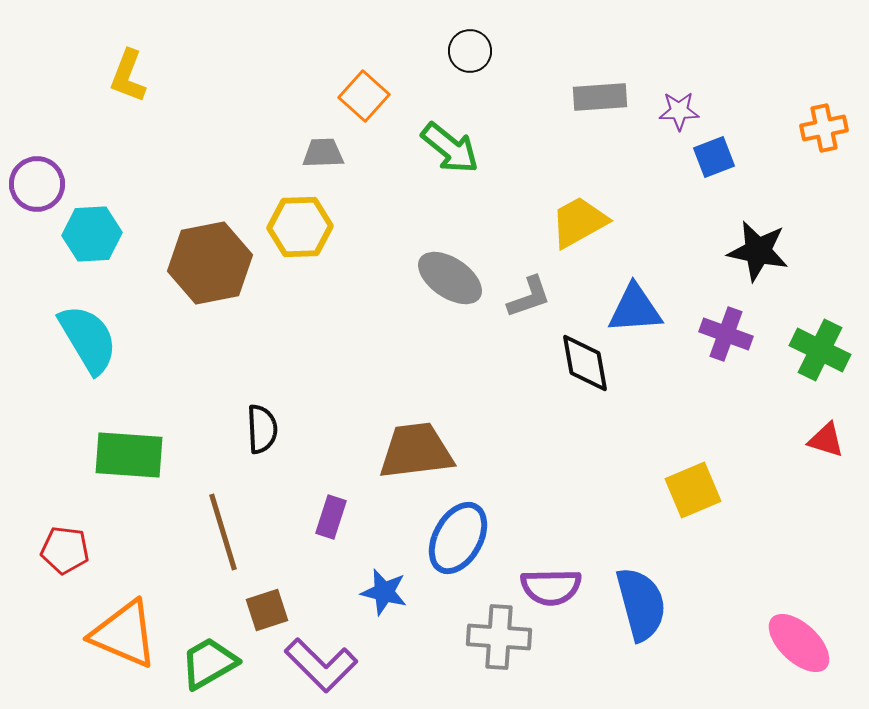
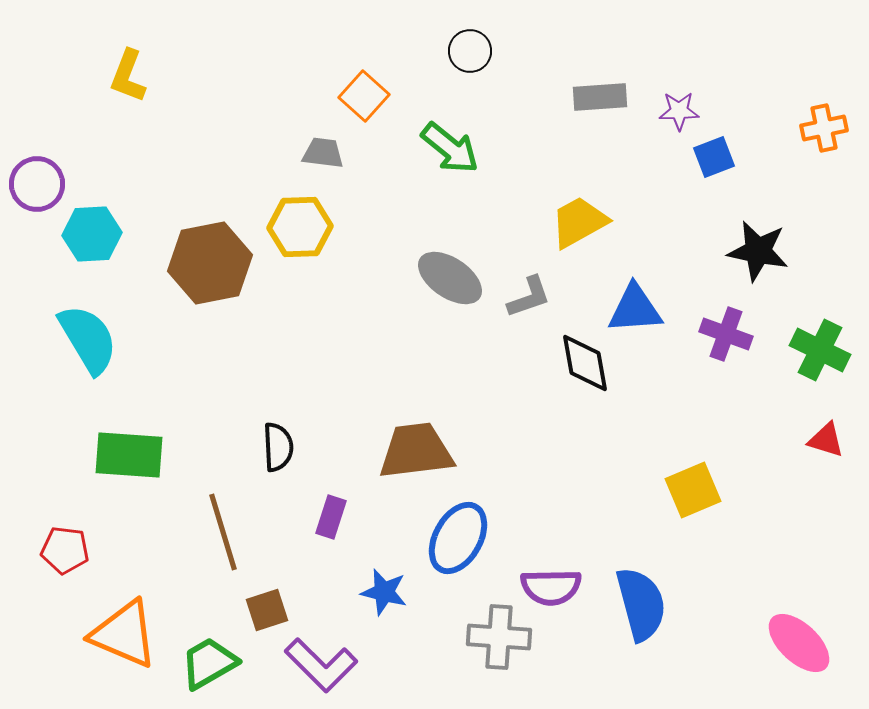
gray trapezoid: rotated 9 degrees clockwise
black semicircle: moved 16 px right, 18 px down
